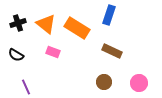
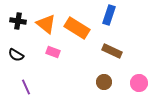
black cross: moved 2 px up; rotated 28 degrees clockwise
